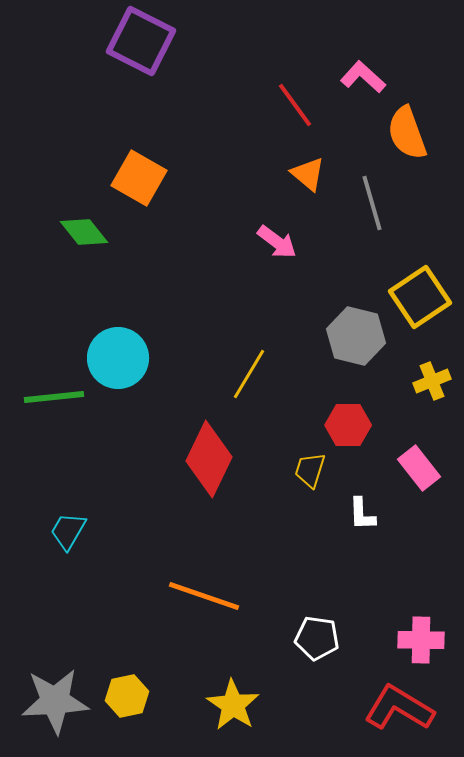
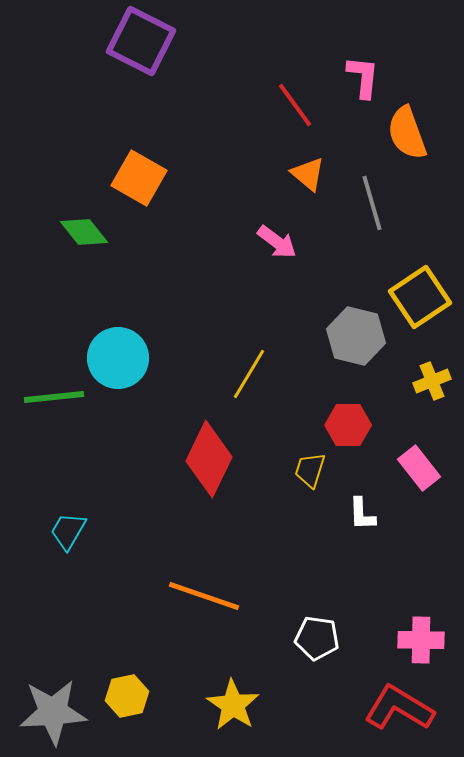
pink L-shape: rotated 54 degrees clockwise
gray star: moved 2 px left, 11 px down
